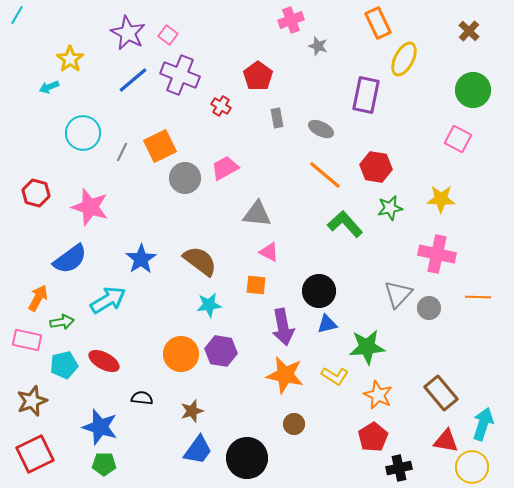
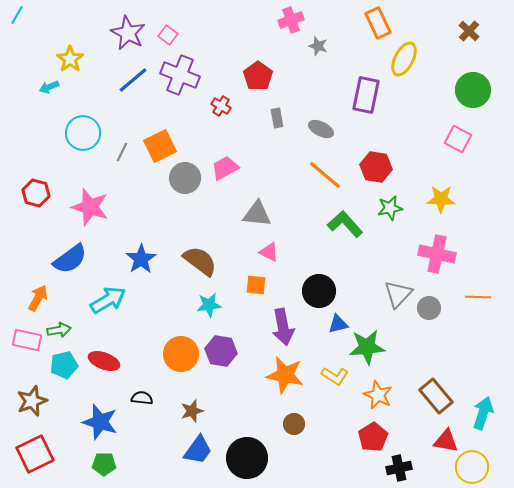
green arrow at (62, 322): moved 3 px left, 8 px down
blue triangle at (327, 324): moved 11 px right
red ellipse at (104, 361): rotated 8 degrees counterclockwise
brown rectangle at (441, 393): moved 5 px left, 3 px down
cyan arrow at (483, 424): moved 11 px up
blue star at (100, 427): moved 5 px up
